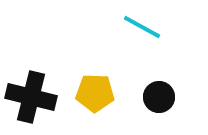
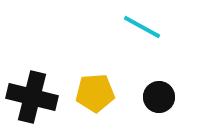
yellow pentagon: rotated 6 degrees counterclockwise
black cross: moved 1 px right
